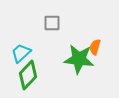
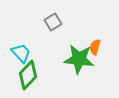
gray square: moved 1 px right, 1 px up; rotated 30 degrees counterclockwise
cyan trapezoid: rotated 90 degrees clockwise
